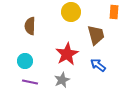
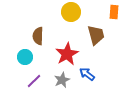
brown semicircle: moved 8 px right, 10 px down
cyan circle: moved 4 px up
blue arrow: moved 11 px left, 9 px down
purple line: moved 4 px right, 1 px up; rotated 56 degrees counterclockwise
